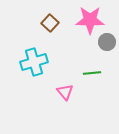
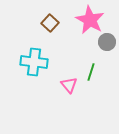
pink star: rotated 28 degrees clockwise
cyan cross: rotated 24 degrees clockwise
green line: moved 1 px left, 1 px up; rotated 66 degrees counterclockwise
pink triangle: moved 4 px right, 7 px up
